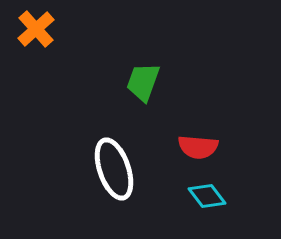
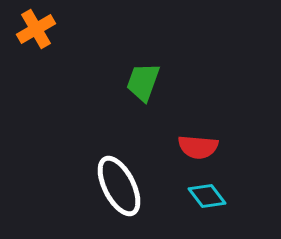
orange cross: rotated 12 degrees clockwise
white ellipse: moved 5 px right, 17 px down; rotated 8 degrees counterclockwise
